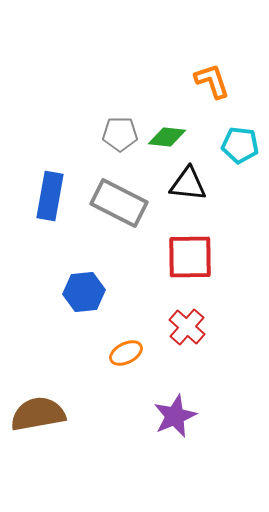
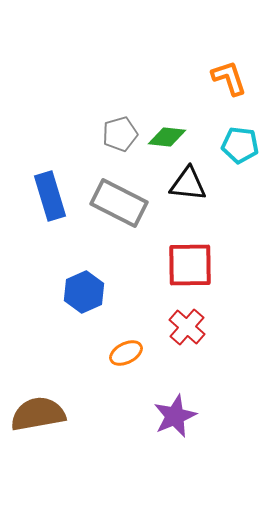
orange L-shape: moved 17 px right, 3 px up
gray pentagon: rotated 16 degrees counterclockwise
blue rectangle: rotated 27 degrees counterclockwise
red square: moved 8 px down
blue hexagon: rotated 18 degrees counterclockwise
